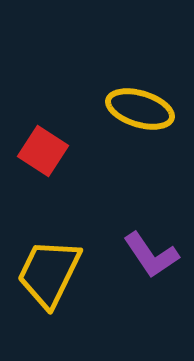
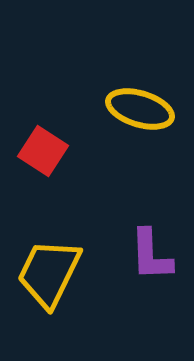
purple L-shape: rotated 32 degrees clockwise
